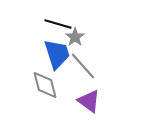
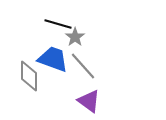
blue trapezoid: moved 4 px left, 5 px down; rotated 52 degrees counterclockwise
gray diamond: moved 16 px left, 9 px up; rotated 16 degrees clockwise
